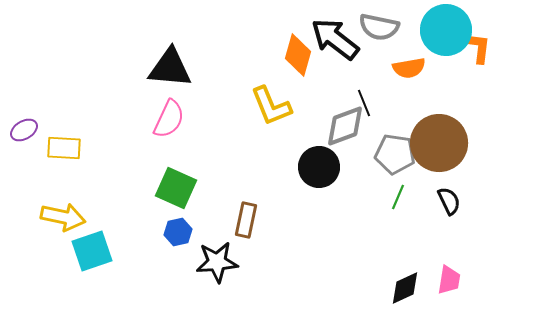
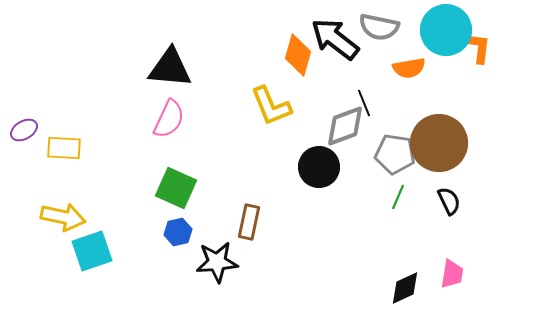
brown rectangle: moved 3 px right, 2 px down
pink trapezoid: moved 3 px right, 6 px up
